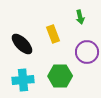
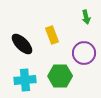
green arrow: moved 6 px right
yellow rectangle: moved 1 px left, 1 px down
purple circle: moved 3 px left, 1 px down
cyan cross: moved 2 px right
